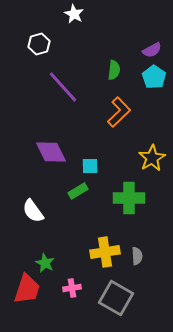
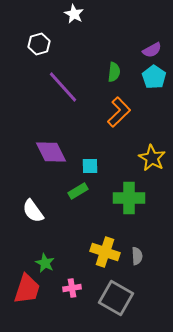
green semicircle: moved 2 px down
yellow star: rotated 12 degrees counterclockwise
yellow cross: rotated 28 degrees clockwise
